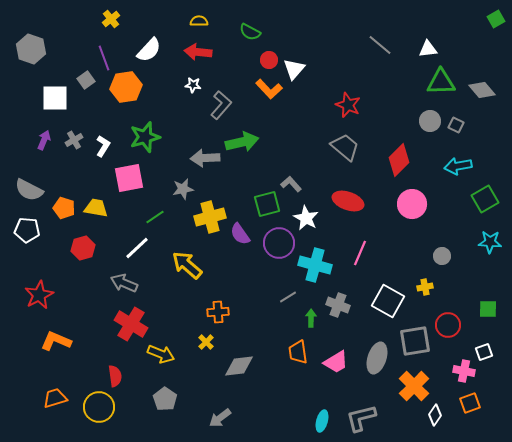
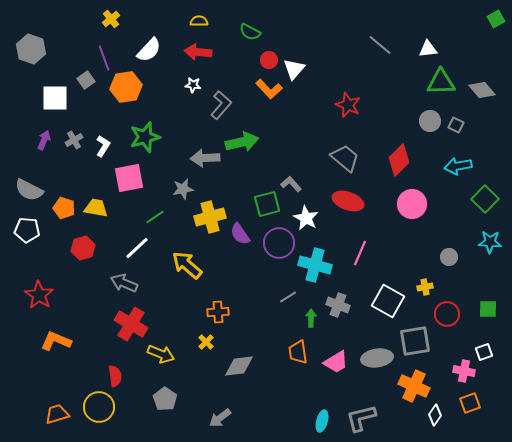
gray trapezoid at (345, 147): moved 11 px down
green square at (485, 199): rotated 16 degrees counterclockwise
gray circle at (442, 256): moved 7 px right, 1 px down
red star at (39, 295): rotated 12 degrees counterclockwise
red circle at (448, 325): moved 1 px left, 11 px up
gray ellipse at (377, 358): rotated 64 degrees clockwise
orange cross at (414, 386): rotated 20 degrees counterclockwise
orange trapezoid at (55, 398): moved 2 px right, 16 px down
